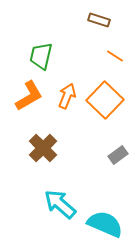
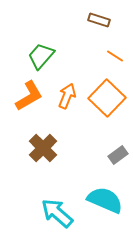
green trapezoid: rotated 28 degrees clockwise
orange square: moved 2 px right, 2 px up
cyan arrow: moved 3 px left, 9 px down
cyan semicircle: moved 24 px up
